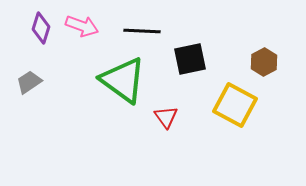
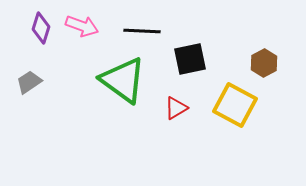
brown hexagon: moved 1 px down
red triangle: moved 10 px right, 9 px up; rotated 35 degrees clockwise
